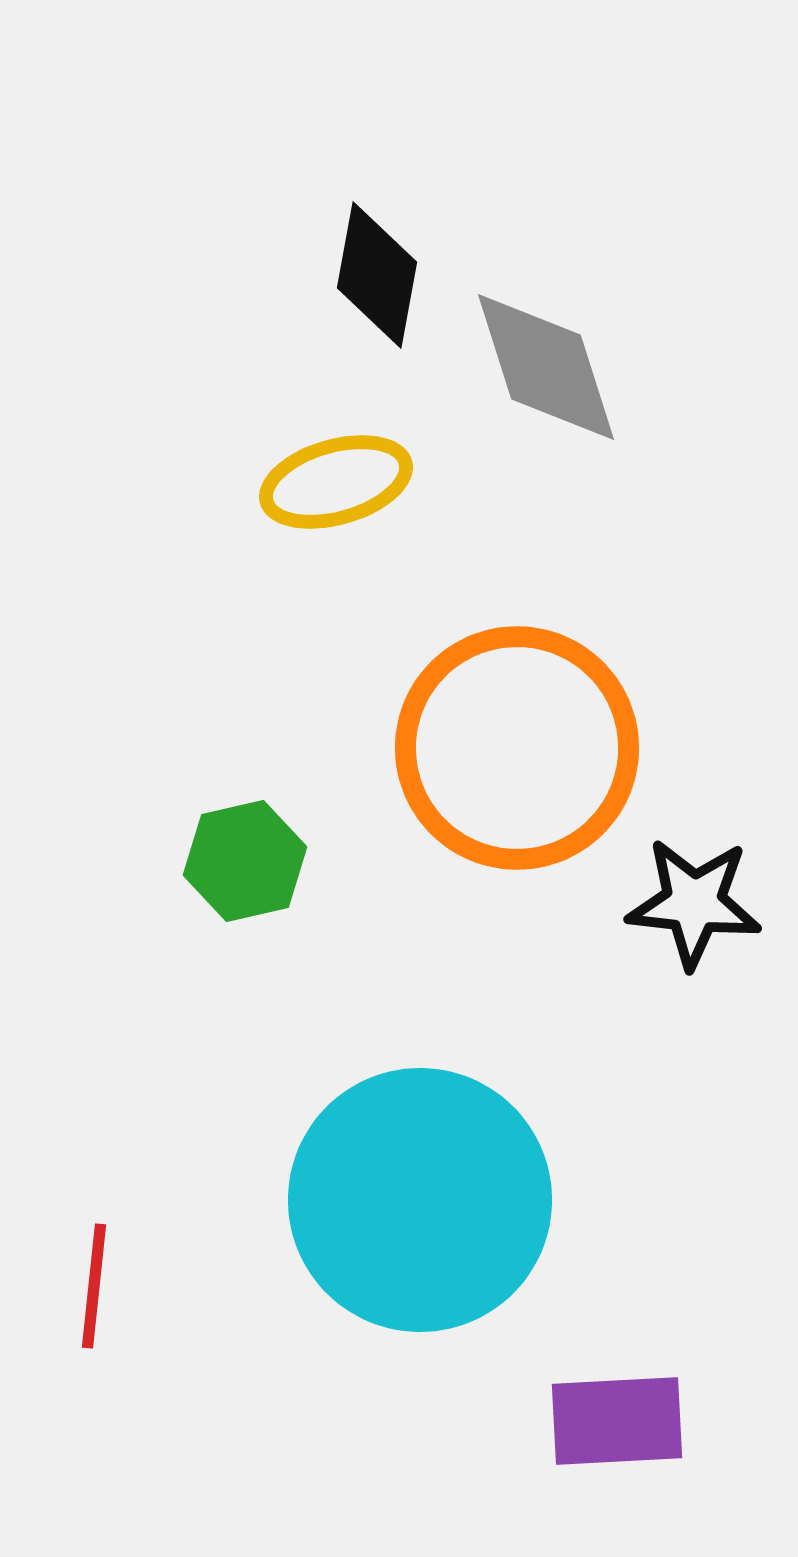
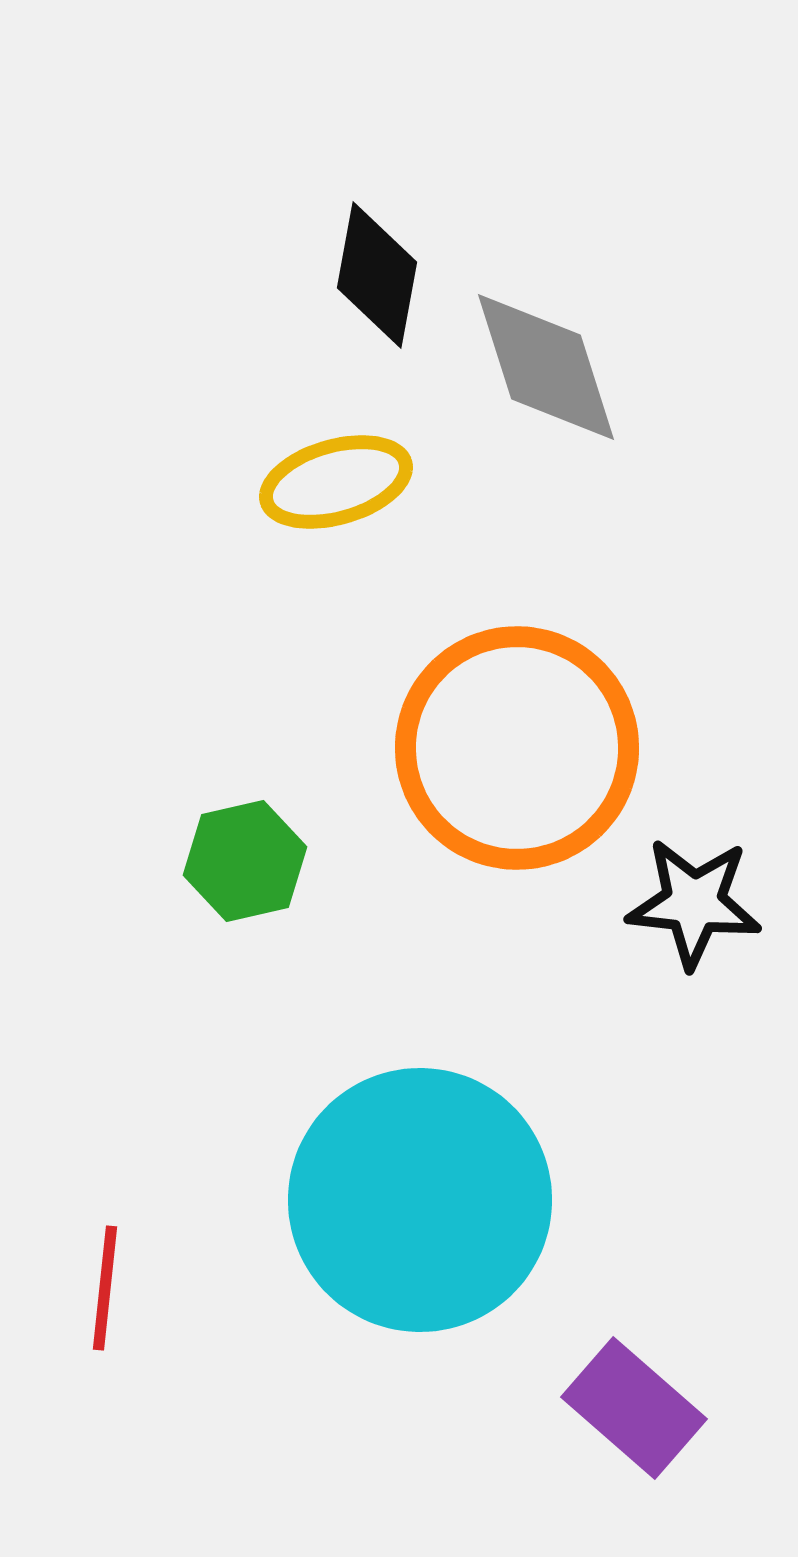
red line: moved 11 px right, 2 px down
purple rectangle: moved 17 px right, 13 px up; rotated 44 degrees clockwise
